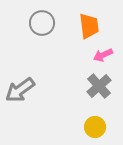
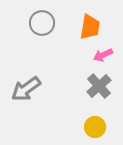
orange trapezoid: moved 1 px right, 1 px down; rotated 16 degrees clockwise
gray arrow: moved 6 px right, 1 px up
